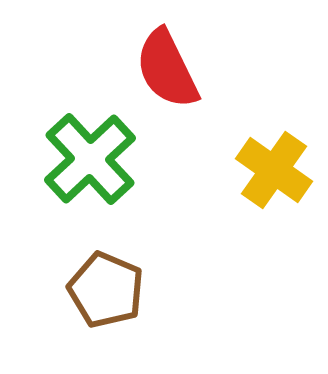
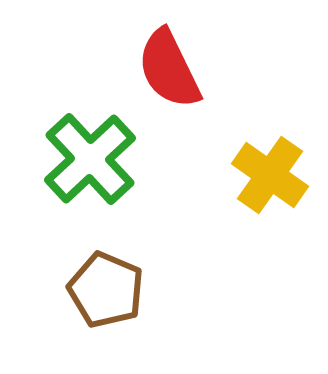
red semicircle: moved 2 px right
yellow cross: moved 4 px left, 5 px down
